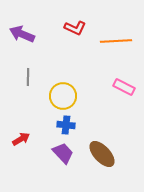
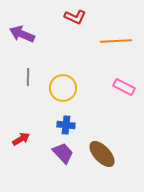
red L-shape: moved 11 px up
yellow circle: moved 8 px up
